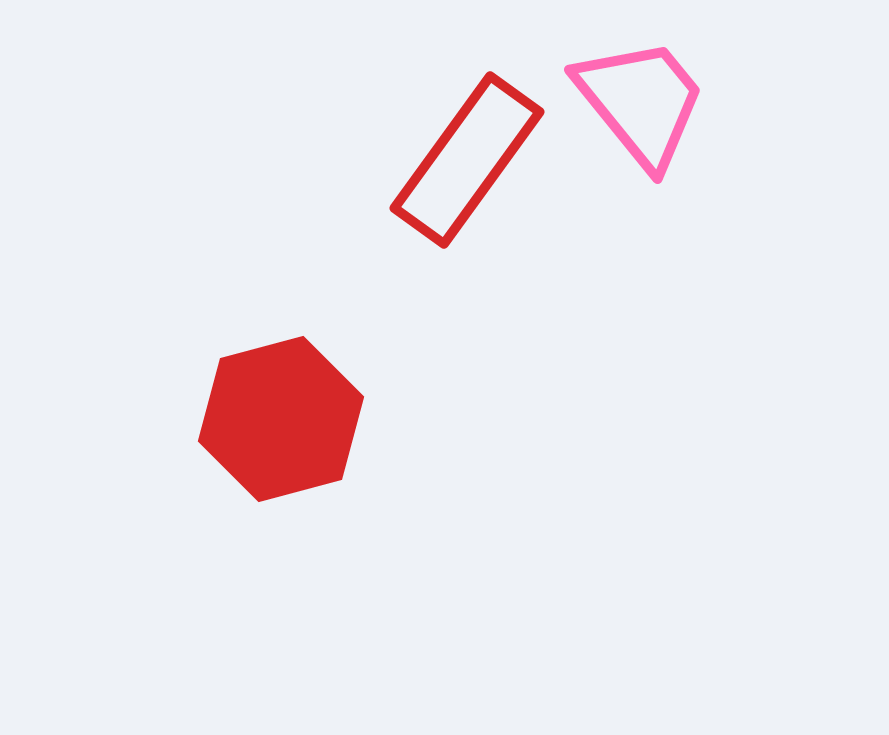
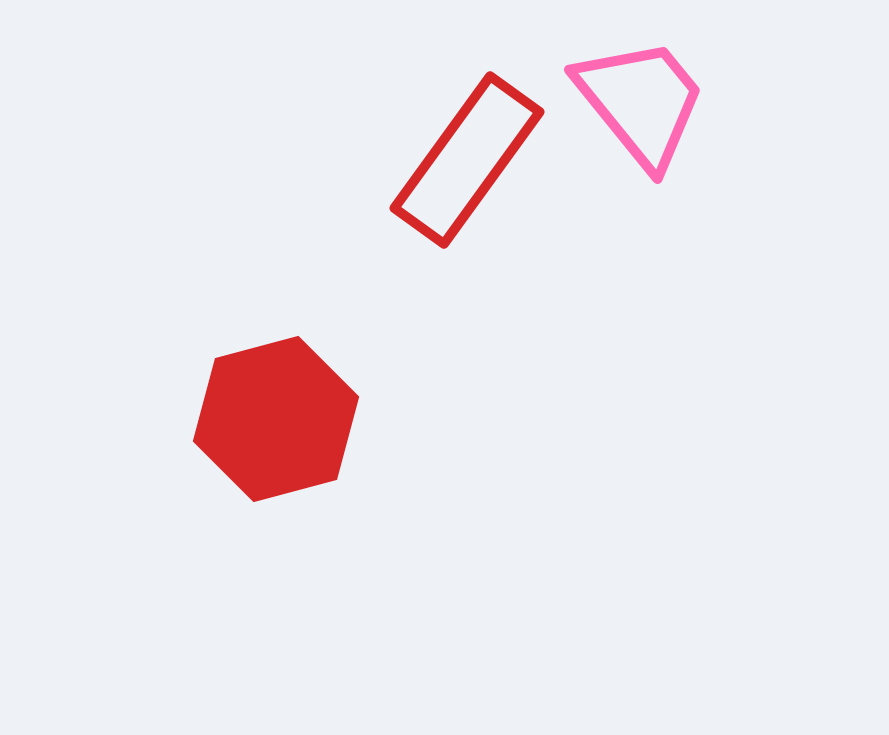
red hexagon: moved 5 px left
